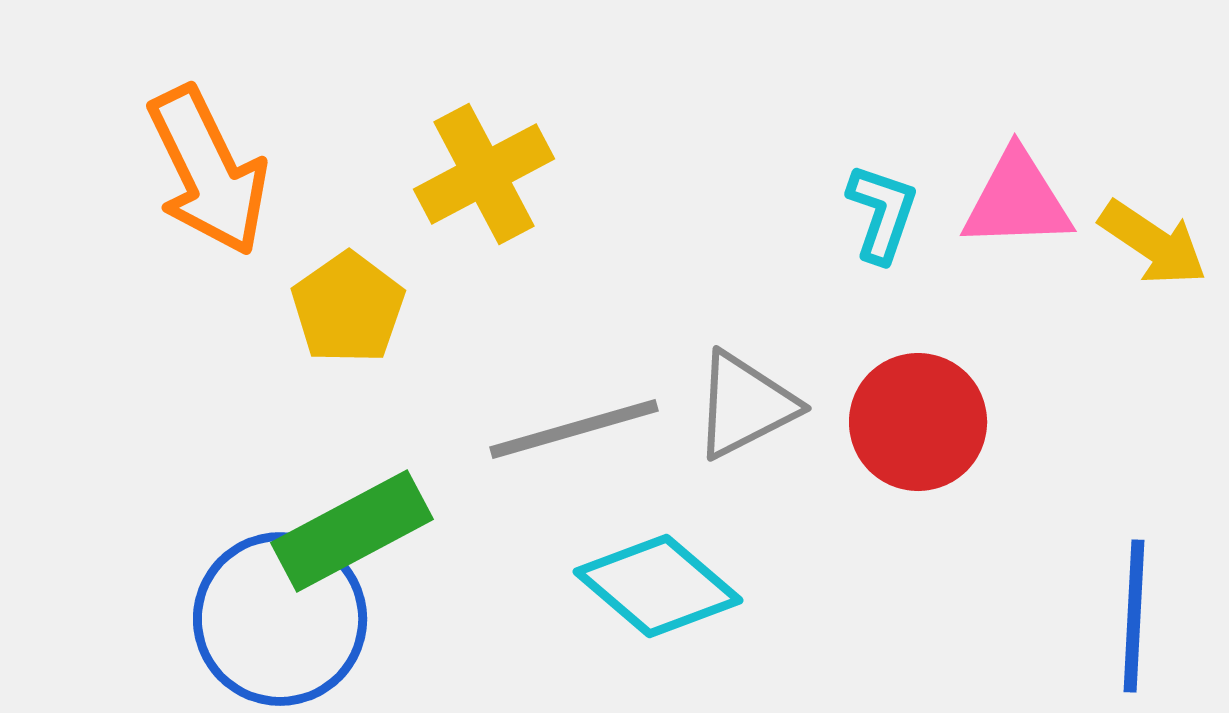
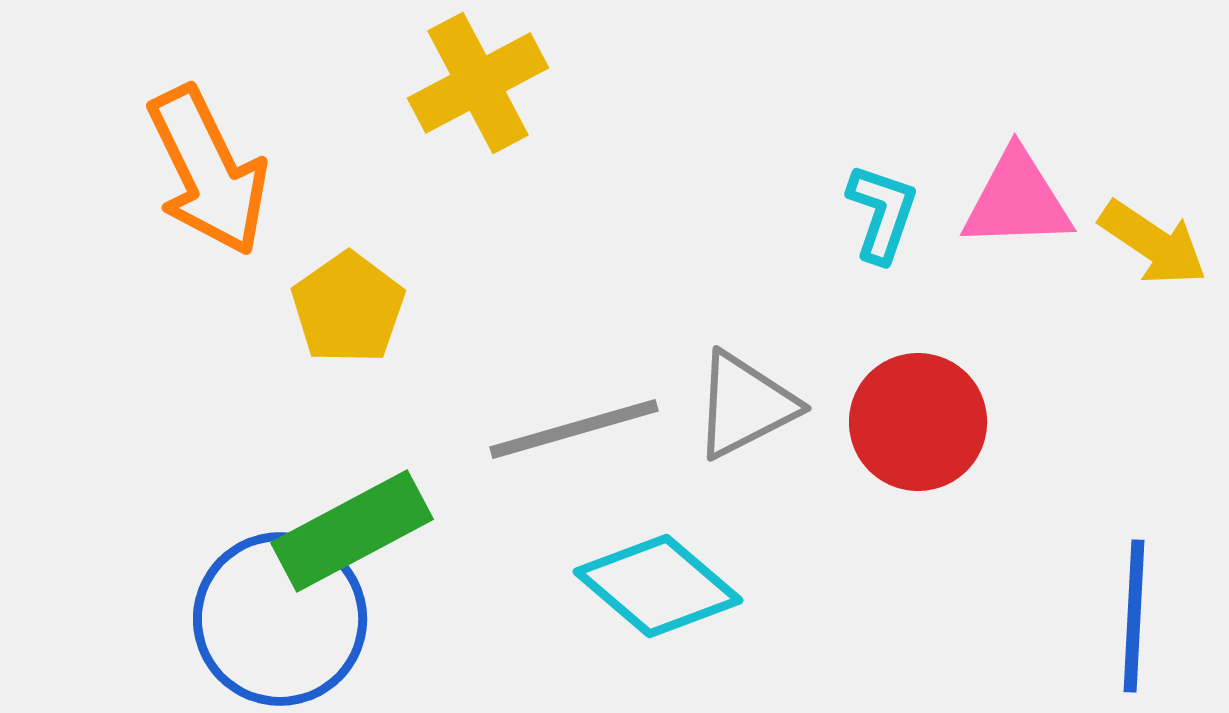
yellow cross: moved 6 px left, 91 px up
